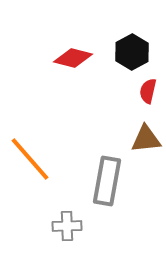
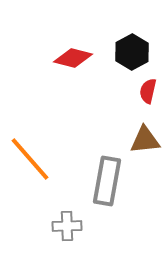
brown triangle: moved 1 px left, 1 px down
